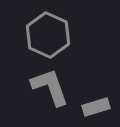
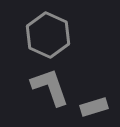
gray rectangle: moved 2 px left
